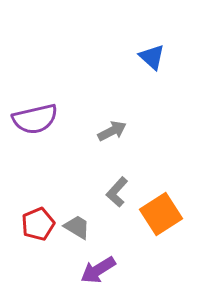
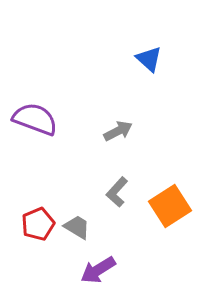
blue triangle: moved 3 px left, 2 px down
purple semicircle: rotated 147 degrees counterclockwise
gray arrow: moved 6 px right
orange square: moved 9 px right, 8 px up
